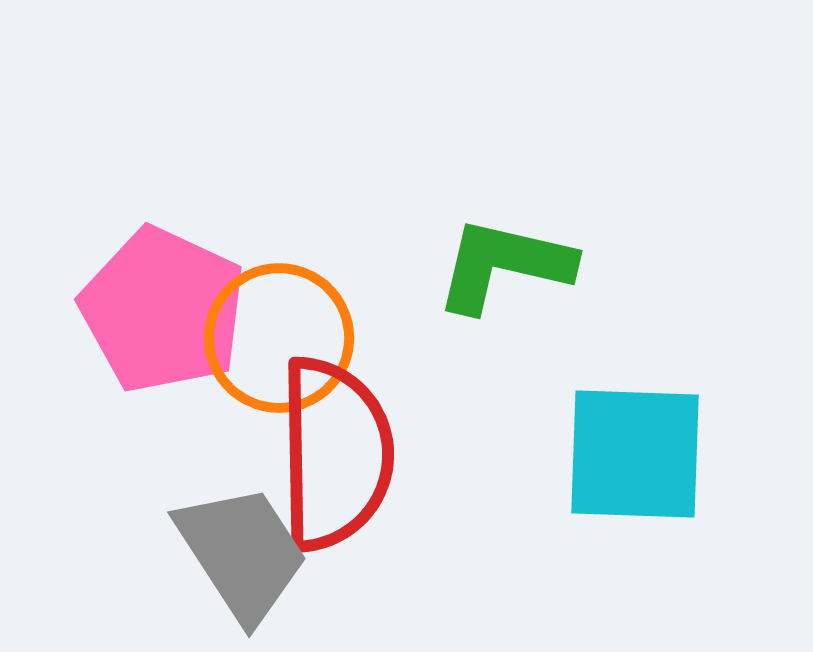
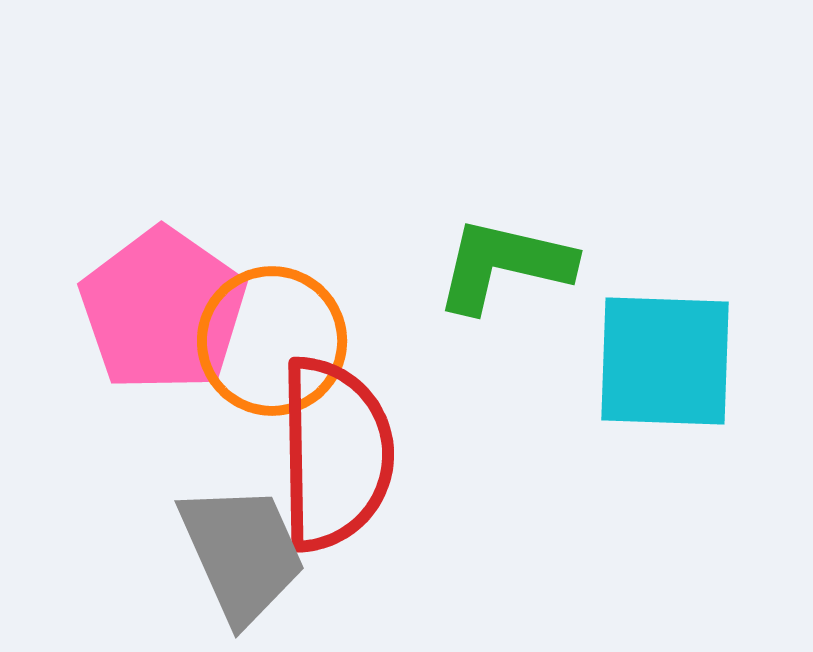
pink pentagon: rotated 10 degrees clockwise
orange circle: moved 7 px left, 3 px down
cyan square: moved 30 px right, 93 px up
gray trapezoid: rotated 9 degrees clockwise
